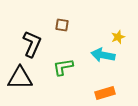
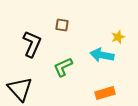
cyan arrow: moved 1 px left
green L-shape: rotated 15 degrees counterclockwise
black triangle: moved 11 px down; rotated 48 degrees clockwise
